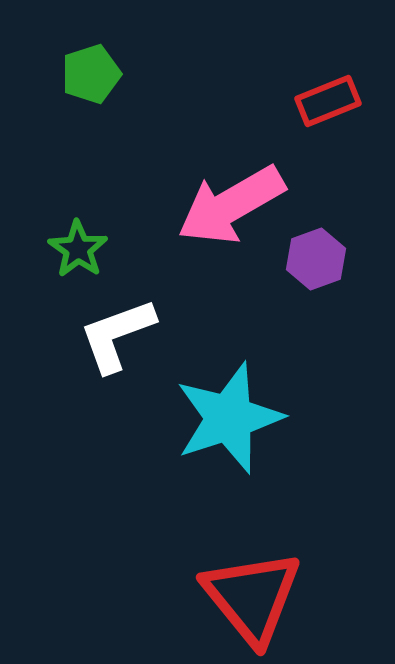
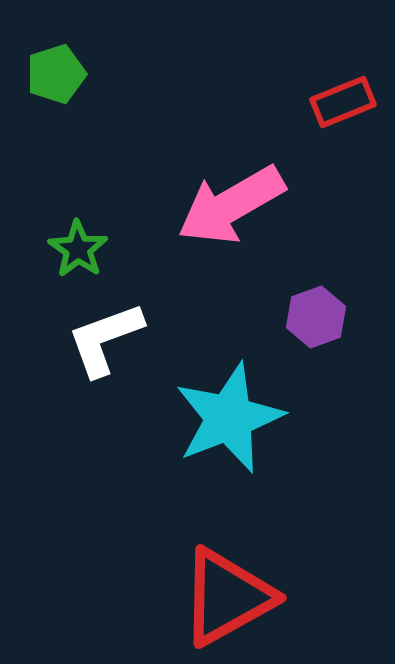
green pentagon: moved 35 px left
red rectangle: moved 15 px right, 1 px down
purple hexagon: moved 58 px down
white L-shape: moved 12 px left, 4 px down
cyan star: rotated 3 degrees counterclockwise
red triangle: moved 25 px left; rotated 40 degrees clockwise
